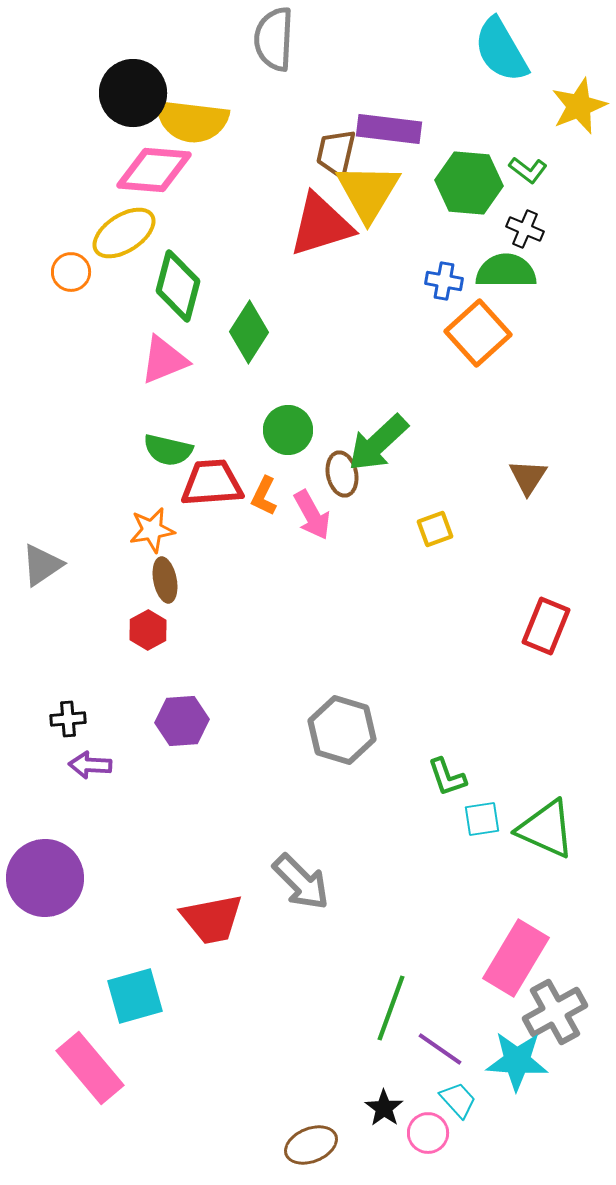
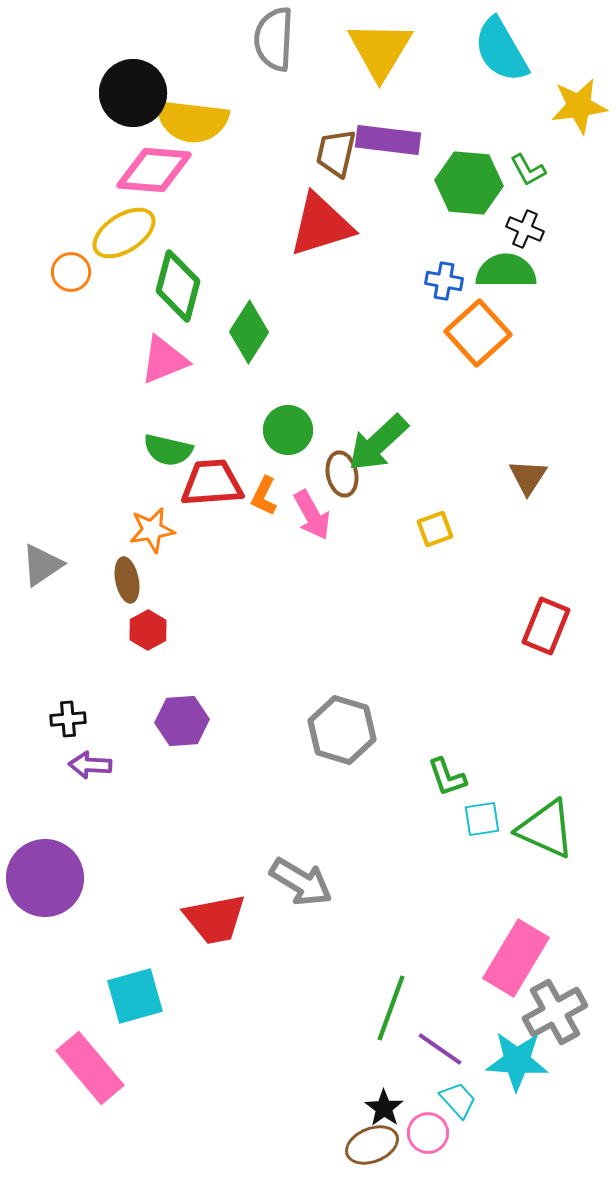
yellow star at (579, 106): rotated 14 degrees clockwise
purple rectangle at (389, 129): moved 1 px left, 11 px down
green L-shape at (528, 170): rotated 24 degrees clockwise
yellow triangle at (368, 192): moved 12 px right, 142 px up
brown ellipse at (165, 580): moved 38 px left
gray arrow at (301, 882): rotated 14 degrees counterclockwise
red trapezoid at (212, 919): moved 3 px right
brown ellipse at (311, 1145): moved 61 px right
